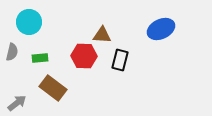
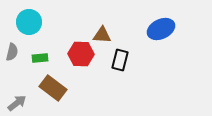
red hexagon: moved 3 px left, 2 px up
